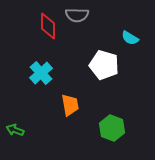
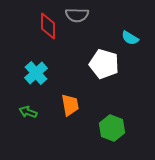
white pentagon: moved 1 px up
cyan cross: moved 5 px left
green arrow: moved 13 px right, 18 px up
